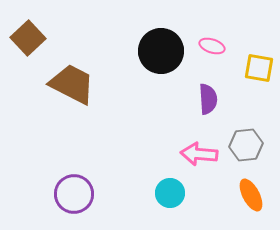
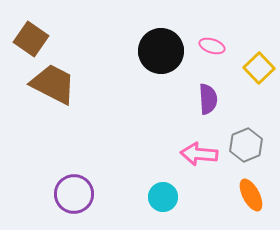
brown square: moved 3 px right, 1 px down; rotated 12 degrees counterclockwise
yellow square: rotated 36 degrees clockwise
brown trapezoid: moved 19 px left
gray hexagon: rotated 16 degrees counterclockwise
cyan circle: moved 7 px left, 4 px down
